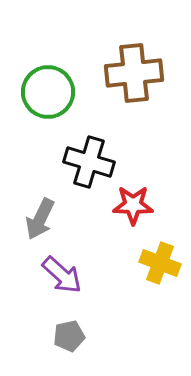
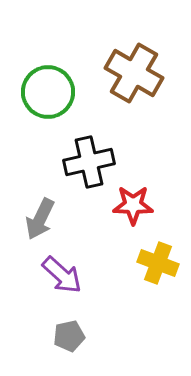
brown cross: rotated 36 degrees clockwise
black cross: rotated 30 degrees counterclockwise
yellow cross: moved 2 px left
